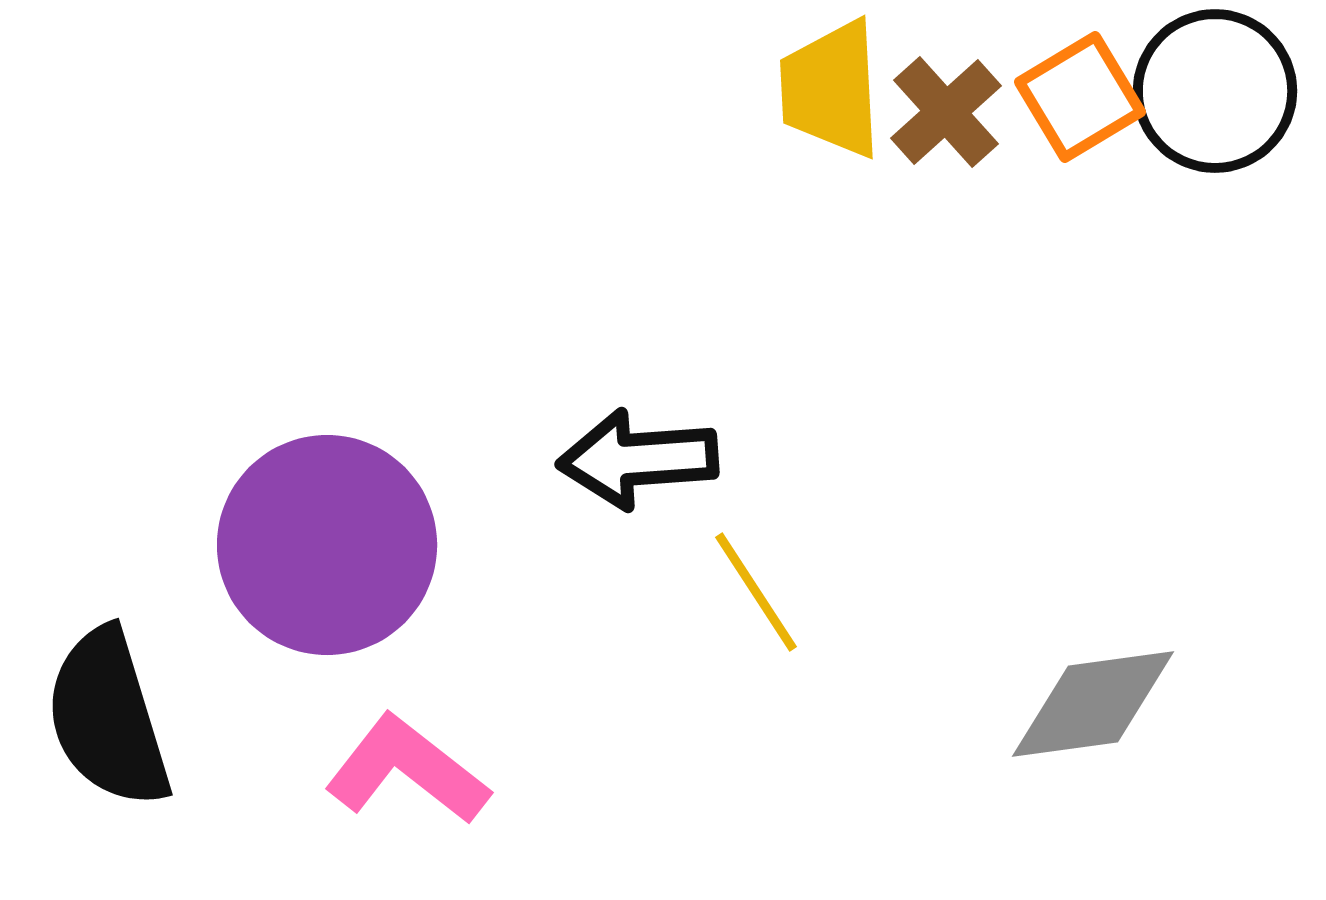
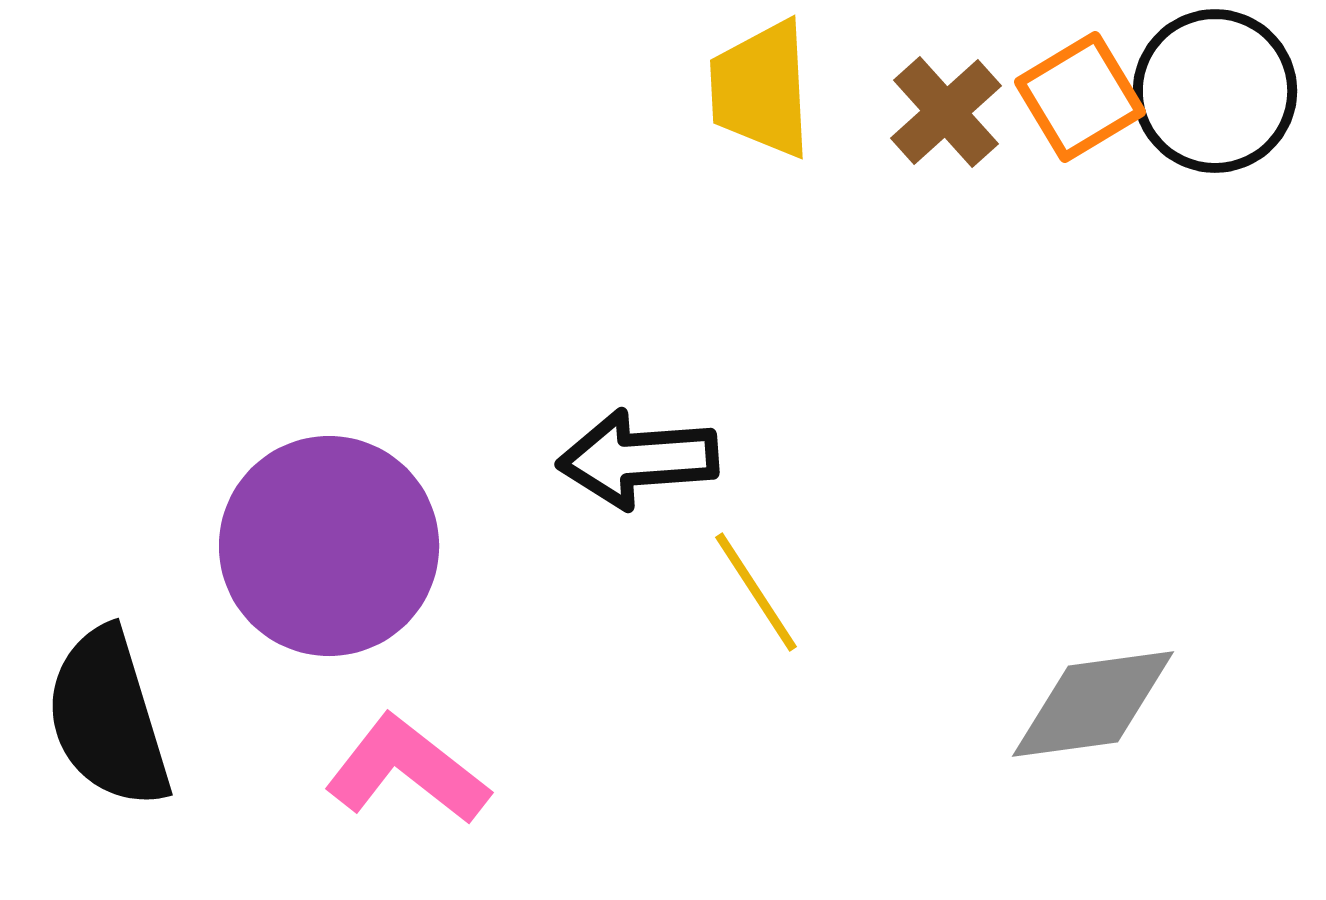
yellow trapezoid: moved 70 px left
purple circle: moved 2 px right, 1 px down
